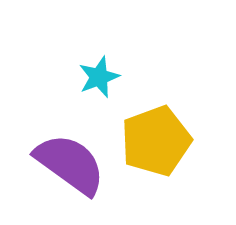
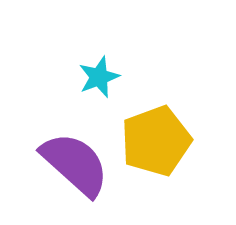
purple semicircle: moved 5 px right; rotated 6 degrees clockwise
